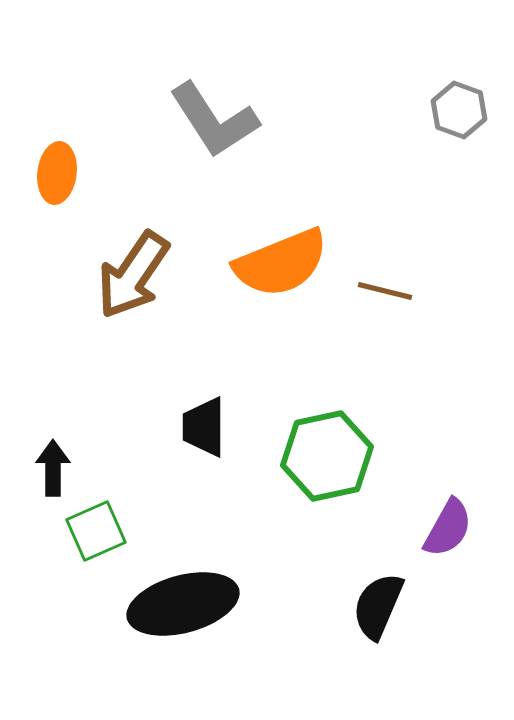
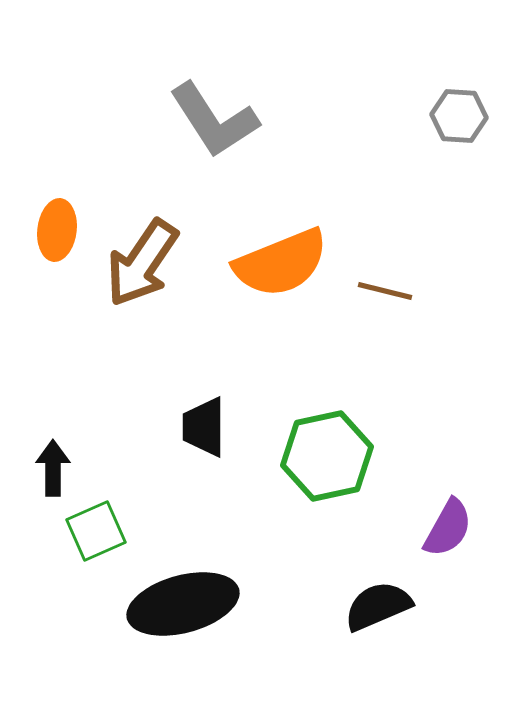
gray hexagon: moved 6 px down; rotated 16 degrees counterclockwise
orange ellipse: moved 57 px down
brown arrow: moved 9 px right, 12 px up
black semicircle: rotated 44 degrees clockwise
